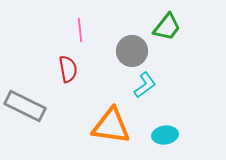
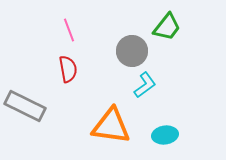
pink line: moved 11 px left; rotated 15 degrees counterclockwise
